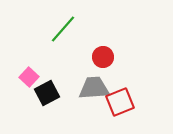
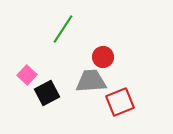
green line: rotated 8 degrees counterclockwise
pink square: moved 2 px left, 2 px up
gray trapezoid: moved 3 px left, 7 px up
